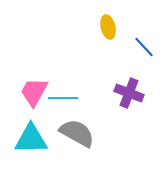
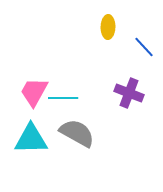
yellow ellipse: rotated 15 degrees clockwise
